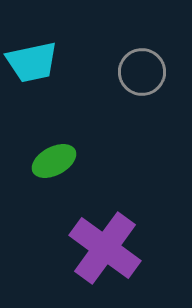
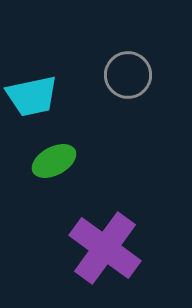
cyan trapezoid: moved 34 px down
gray circle: moved 14 px left, 3 px down
